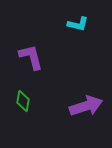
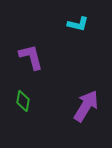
purple arrow: rotated 40 degrees counterclockwise
